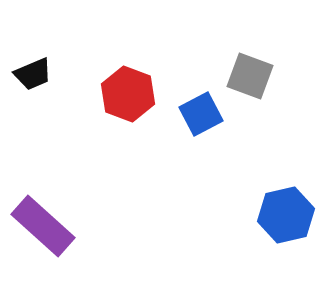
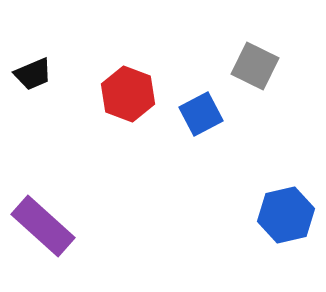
gray square: moved 5 px right, 10 px up; rotated 6 degrees clockwise
